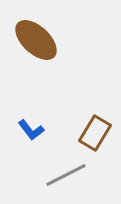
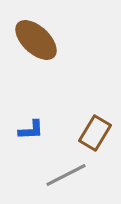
blue L-shape: rotated 56 degrees counterclockwise
